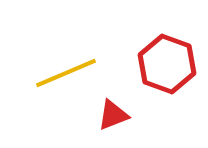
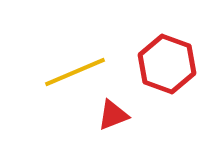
yellow line: moved 9 px right, 1 px up
